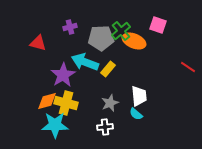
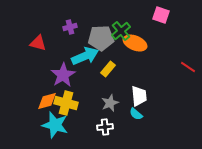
pink square: moved 3 px right, 10 px up
orange ellipse: moved 1 px right, 2 px down
cyan arrow: moved 6 px up; rotated 136 degrees clockwise
cyan star: rotated 16 degrees clockwise
